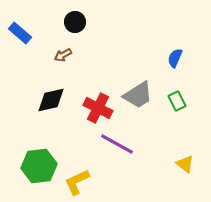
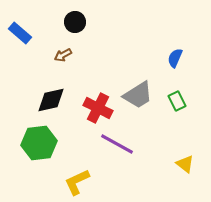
green hexagon: moved 23 px up
